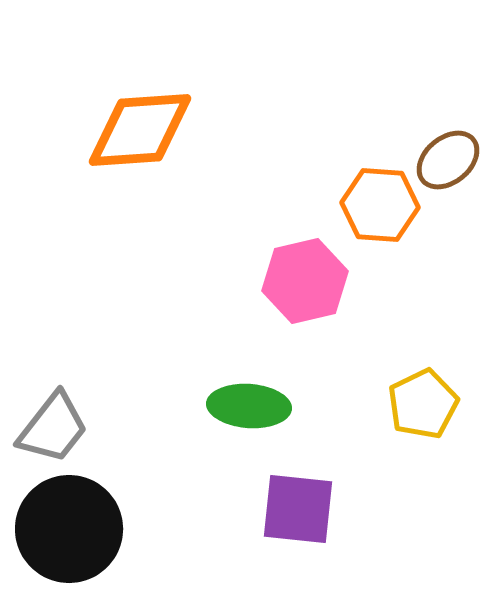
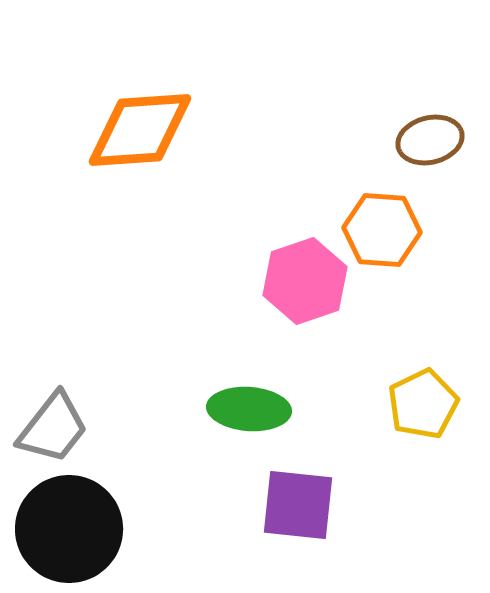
brown ellipse: moved 18 px left, 20 px up; rotated 26 degrees clockwise
orange hexagon: moved 2 px right, 25 px down
pink hexagon: rotated 6 degrees counterclockwise
green ellipse: moved 3 px down
purple square: moved 4 px up
